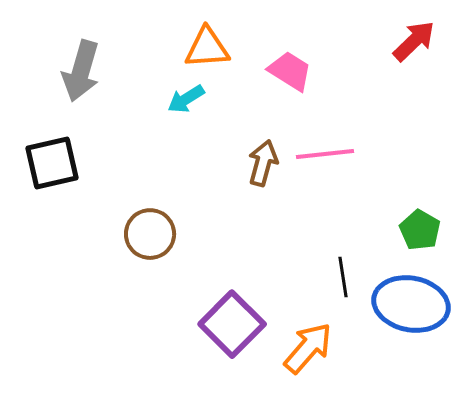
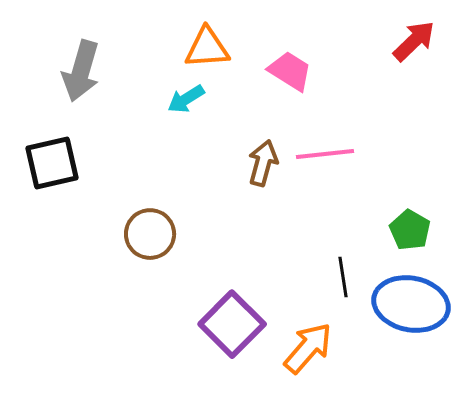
green pentagon: moved 10 px left
